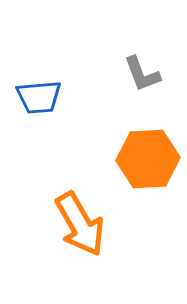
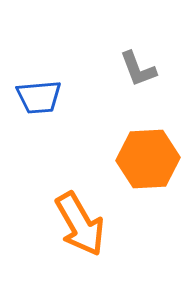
gray L-shape: moved 4 px left, 5 px up
